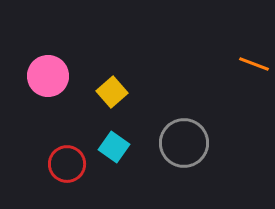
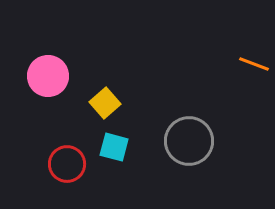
yellow square: moved 7 px left, 11 px down
gray circle: moved 5 px right, 2 px up
cyan square: rotated 20 degrees counterclockwise
